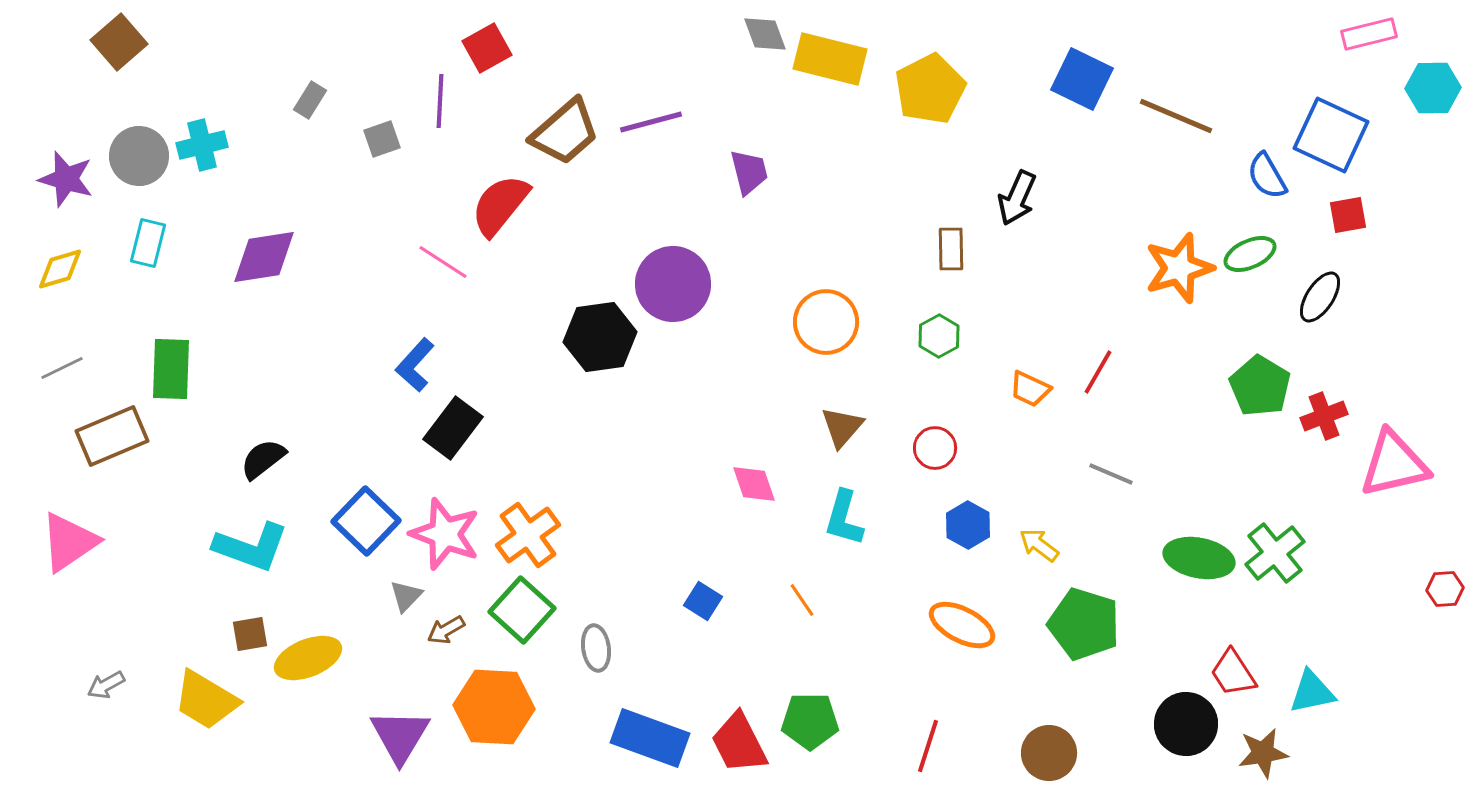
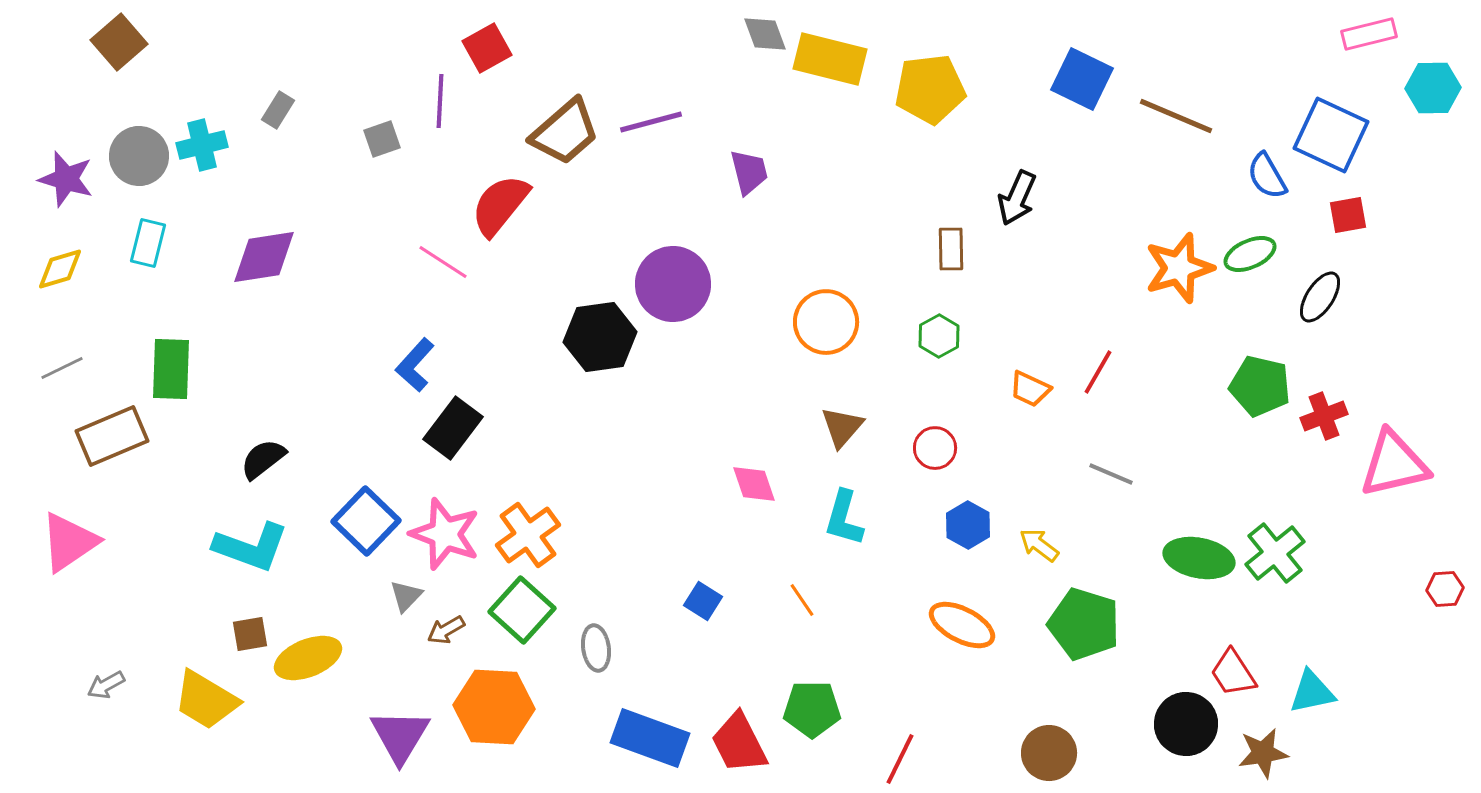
yellow pentagon at (930, 89): rotated 20 degrees clockwise
gray rectangle at (310, 100): moved 32 px left, 10 px down
green pentagon at (1260, 386): rotated 18 degrees counterclockwise
green pentagon at (810, 721): moved 2 px right, 12 px up
red line at (928, 746): moved 28 px left, 13 px down; rotated 8 degrees clockwise
